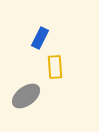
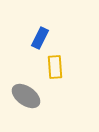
gray ellipse: rotated 72 degrees clockwise
